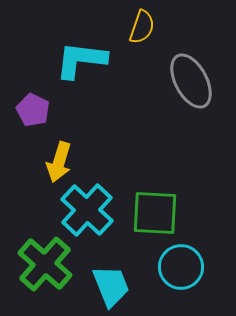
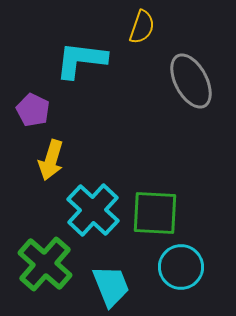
yellow arrow: moved 8 px left, 2 px up
cyan cross: moved 6 px right
